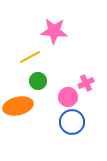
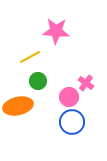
pink star: moved 2 px right
pink cross: rotated 28 degrees counterclockwise
pink circle: moved 1 px right
